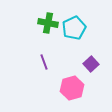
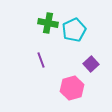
cyan pentagon: moved 2 px down
purple line: moved 3 px left, 2 px up
